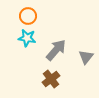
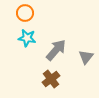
orange circle: moved 3 px left, 3 px up
